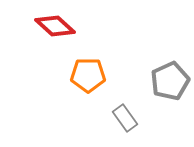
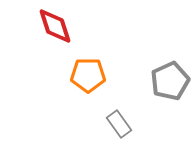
red diamond: rotated 30 degrees clockwise
gray rectangle: moved 6 px left, 6 px down
